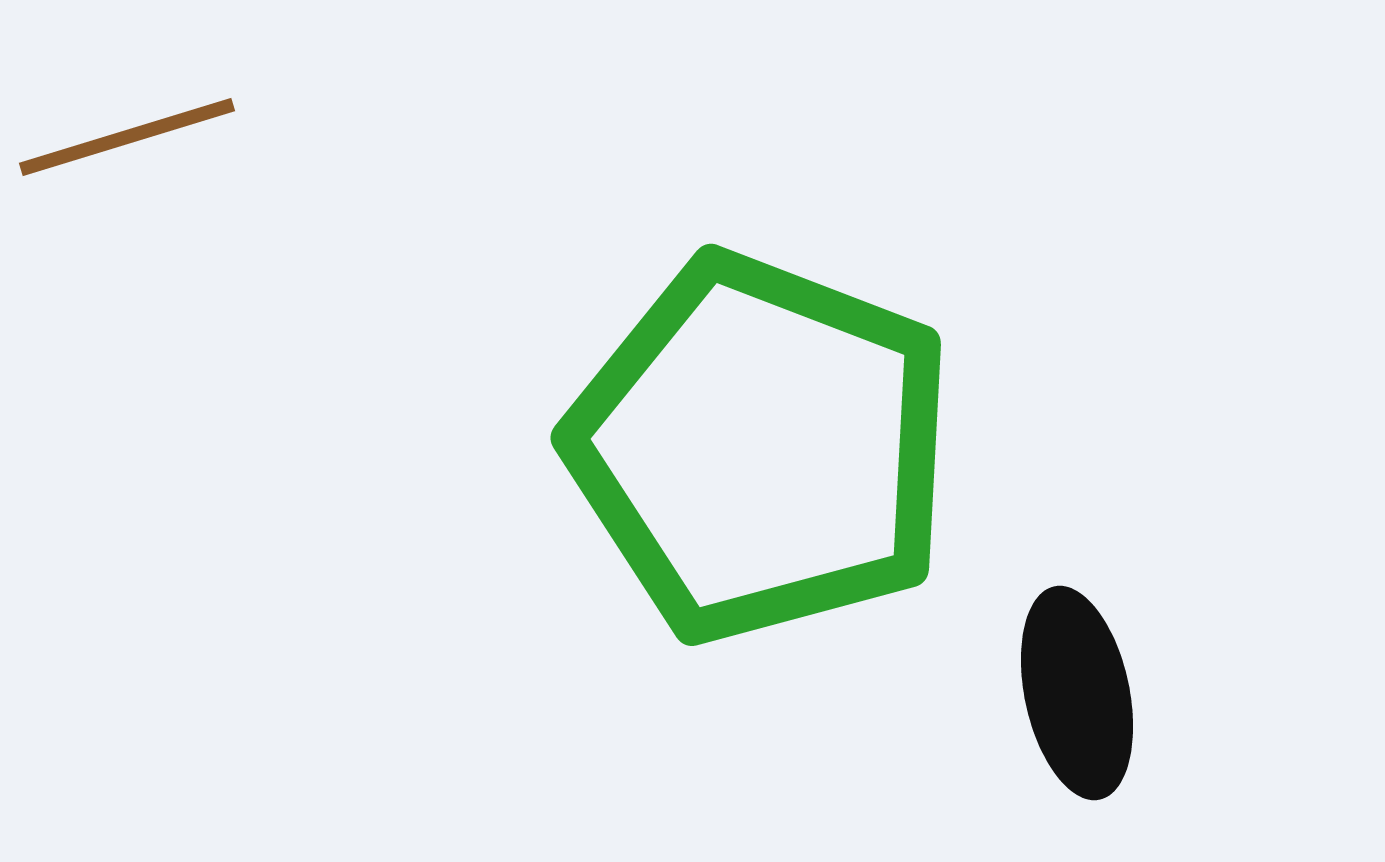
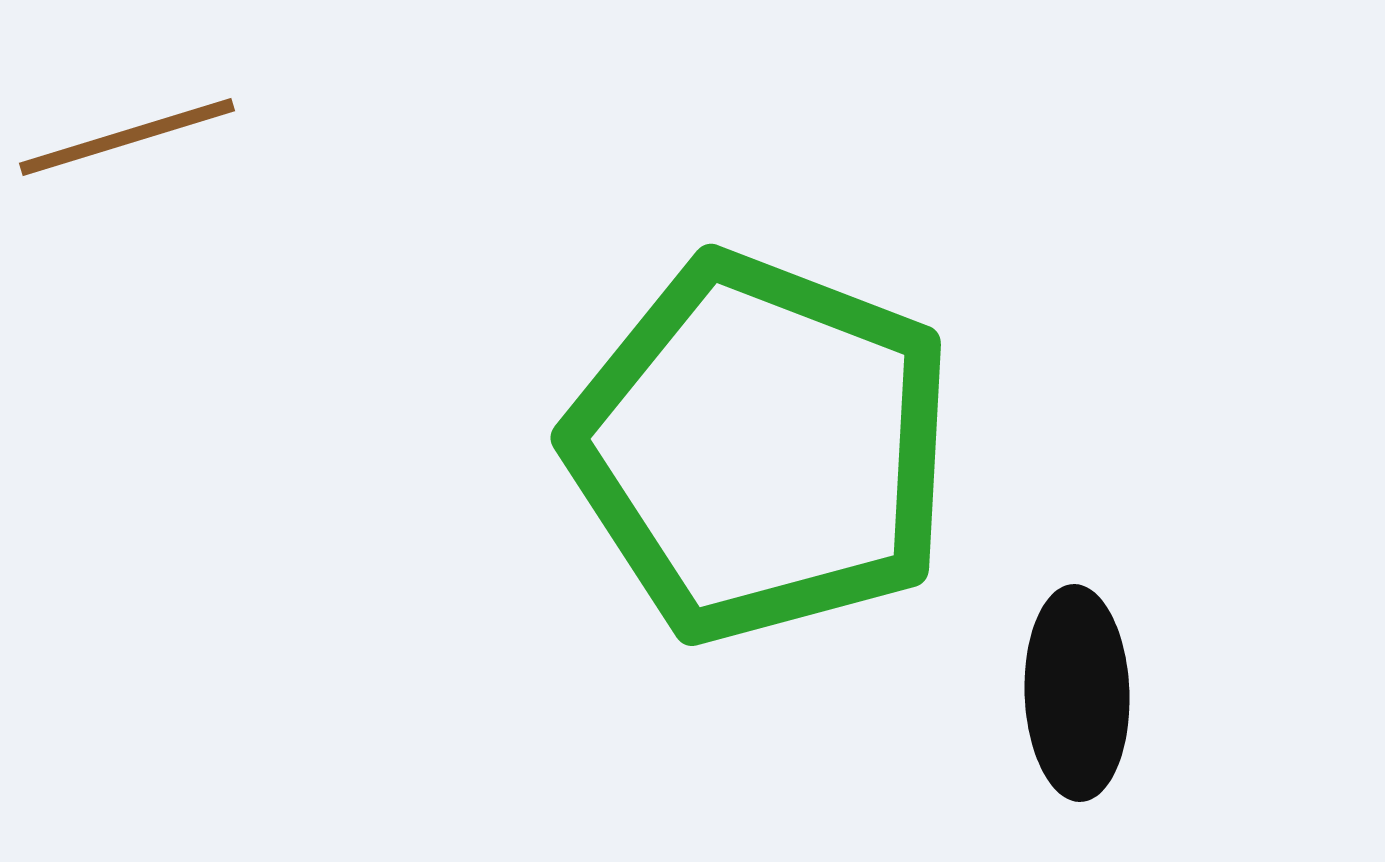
black ellipse: rotated 10 degrees clockwise
